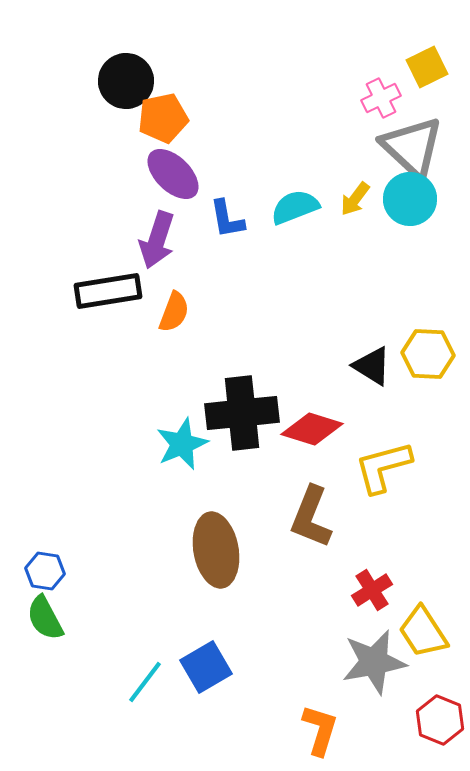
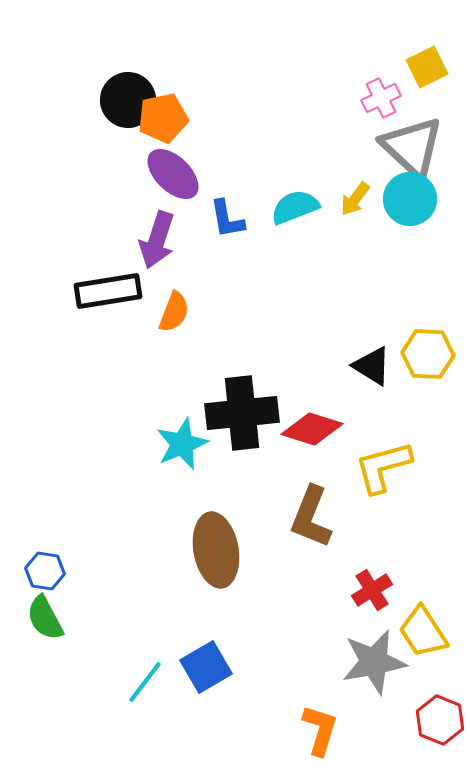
black circle: moved 2 px right, 19 px down
